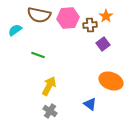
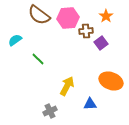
brown semicircle: rotated 25 degrees clockwise
brown cross: moved 4 px left, 6 px down
cyan semicircle: moved 10 px down
purple square: moved 2 px left, 1 px up
green line: moved 4 px down; rotated 24 degrees clockwise
yellow arrow: moved 18 px right
blue triangle: rotated 40 degrees counterclockwise
gray cross: rotated 32 degrees clockwise
